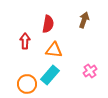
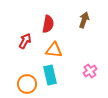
red arrow: rotated 28 degrees clockwise
cyan rectangle: rotated 54 degrees counterclockwise
